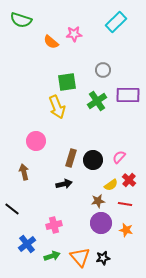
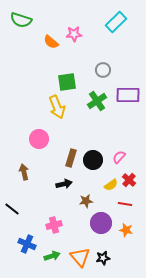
pink circle: moved 3 px right, 2 px up
brown star: moved 12 px left
blue cross: rotated 30 degrees counterclockwise
